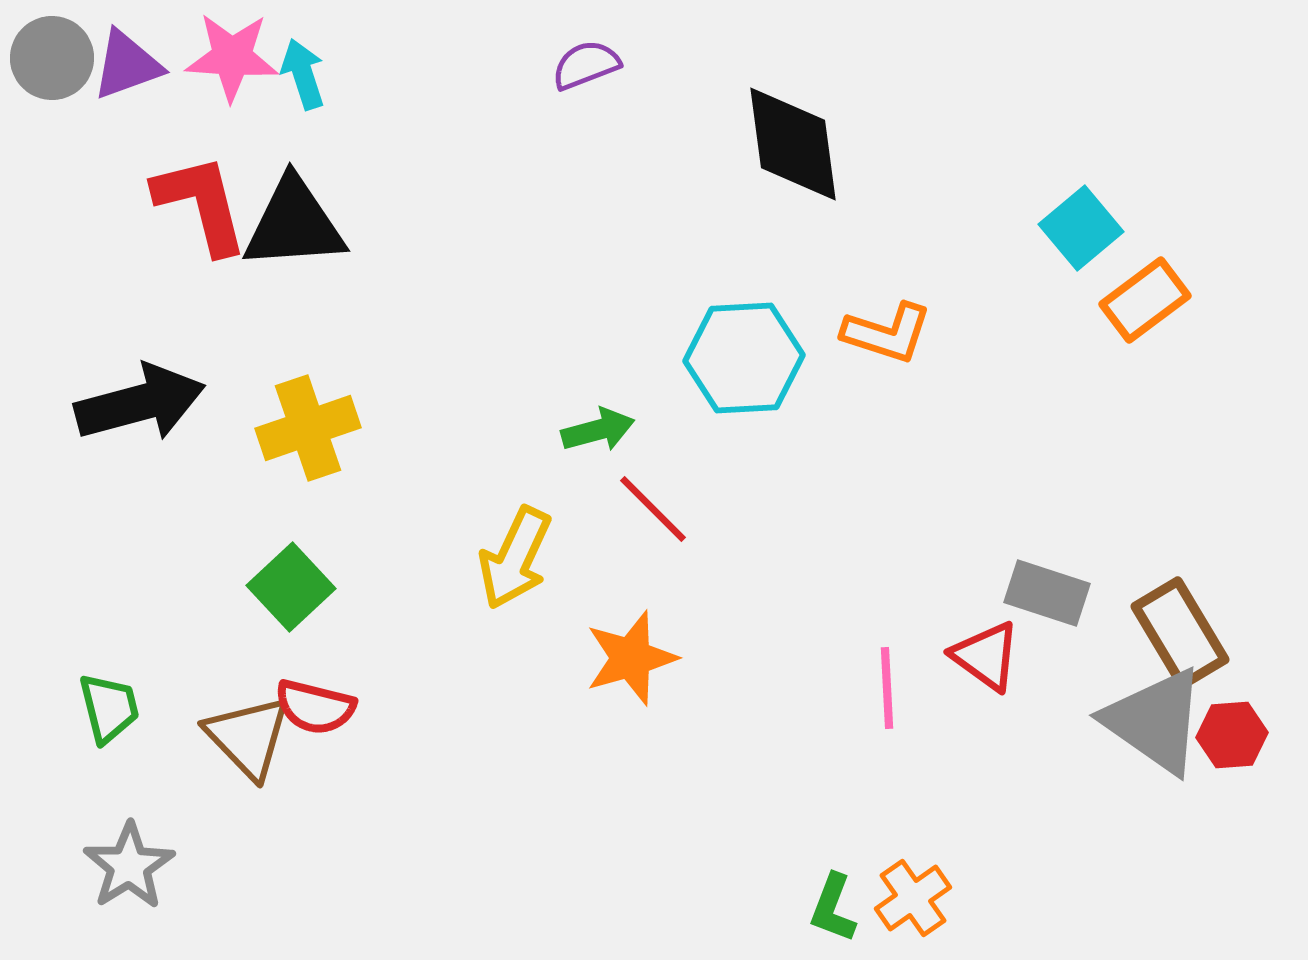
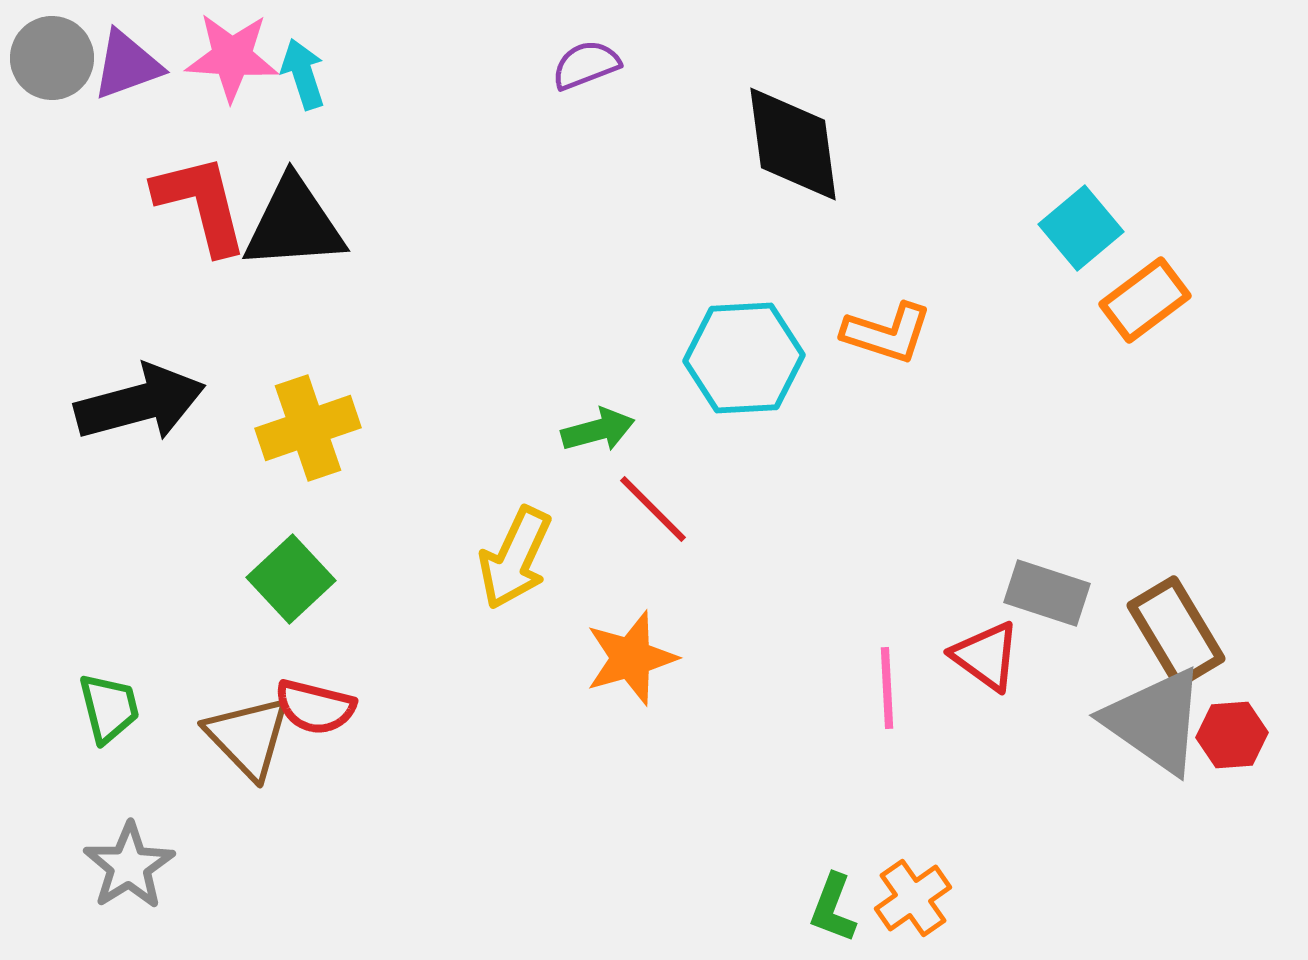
green square: moved 8 px up
brown rectangle: moved 4 px left, 1 px up
